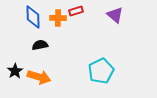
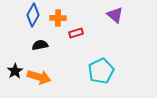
red rectangle: moved 22 px down
blue diamond: moved 2 px up; rotated 30 degrees clockwise
